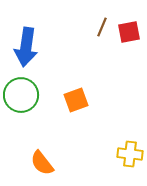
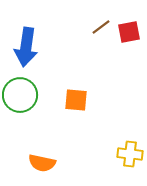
brown line: moved 1 px left; rotated 30 degrees clockwise
green circle: moved 1 px left
orange square: rotated 25 degrees clockwise
orange semicircle: rotated 40 degrees counterclockwise
